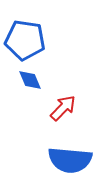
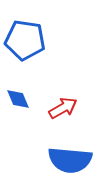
blue diamond: moved 12 px left, 19 px down
red arrow: rotated 16 degrees clockwise
